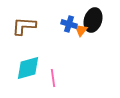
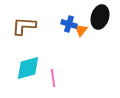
black ellipse: moved 7 px right, 3 px up
